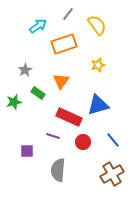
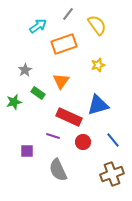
gray semicircle: rotated 30 degrees counterclockwise
brown cross: rotated 10 degrees clockwise
